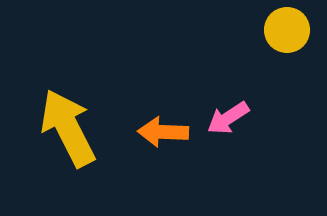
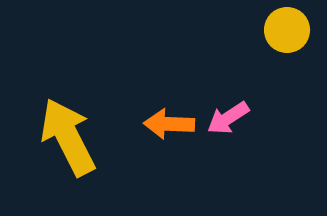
yellow arrow: moved 9 px down
orange arrow: moved 6 px right, 8 px up
